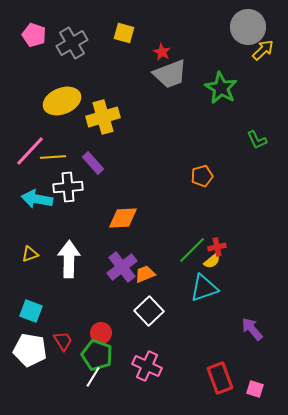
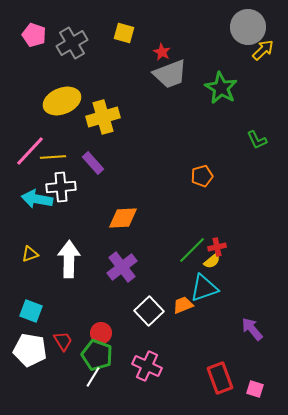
white cross: moved 7 px left
orange trapezoid: moved 38 px right, 31 px down
